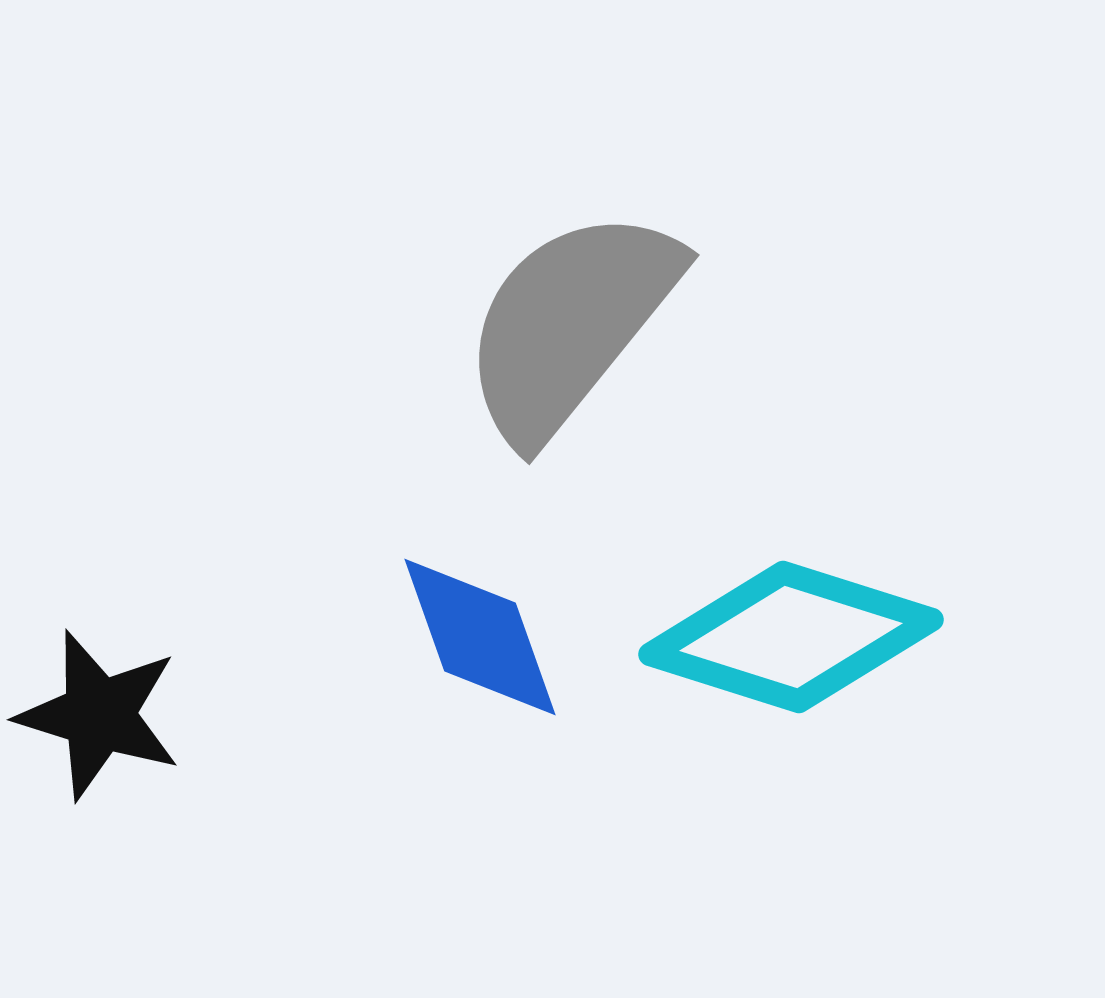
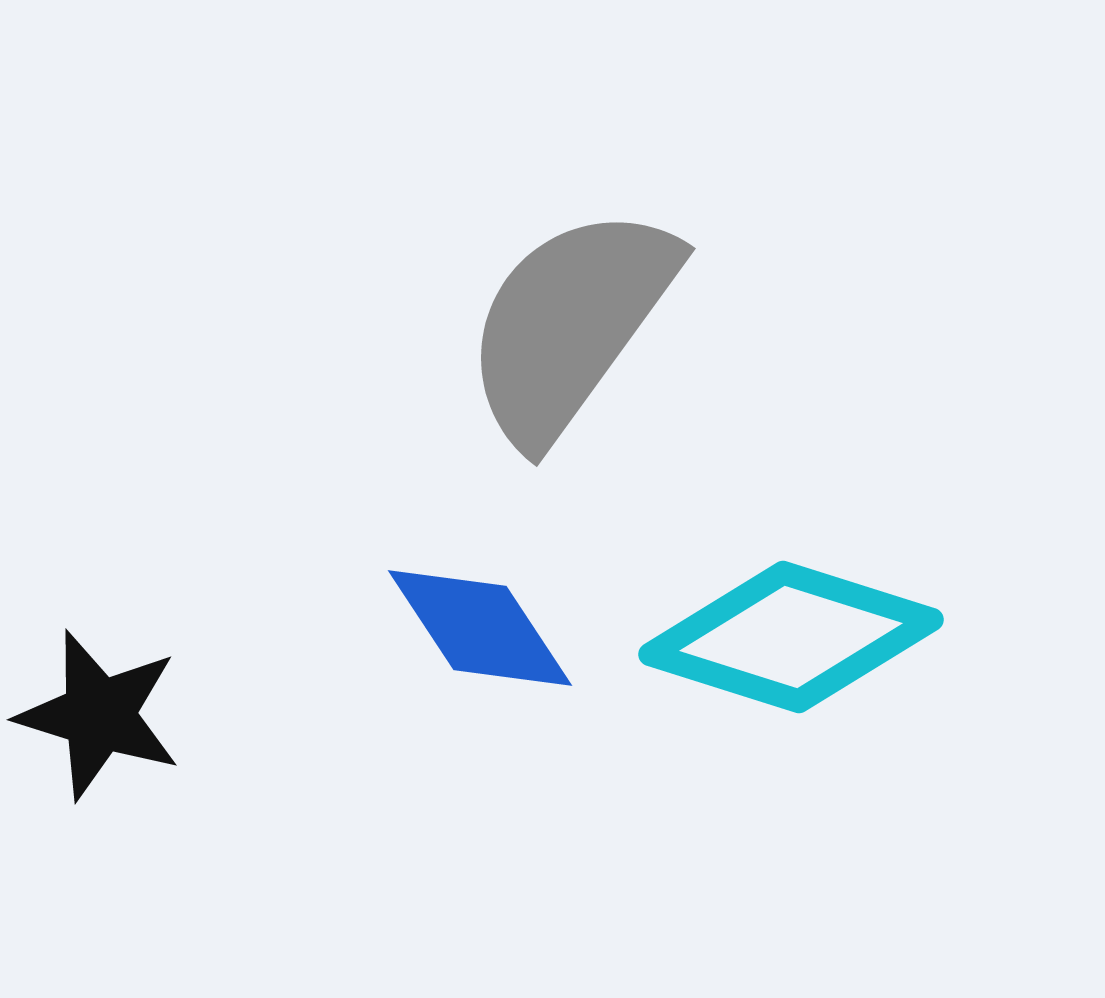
gray semicircle: rotated 3 degrees counterclockwise
blue diamond: moved 9 px up; rotated 14 degrees counterclockwise
